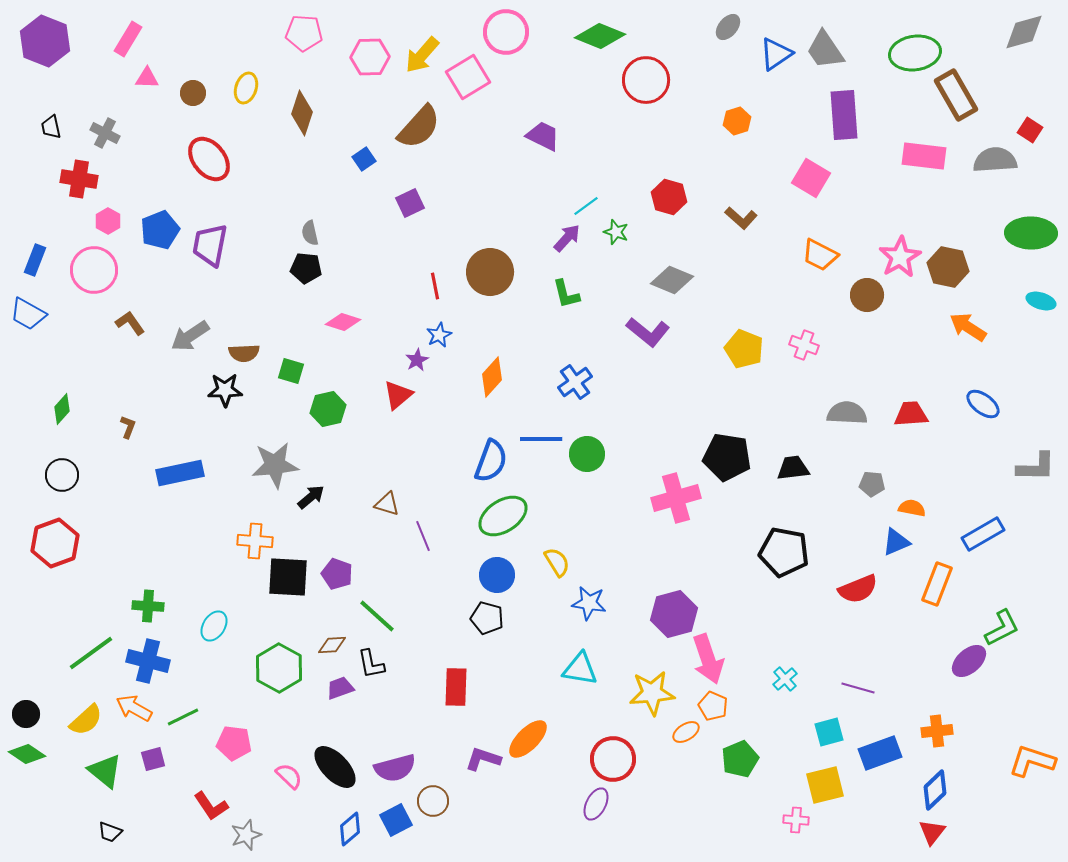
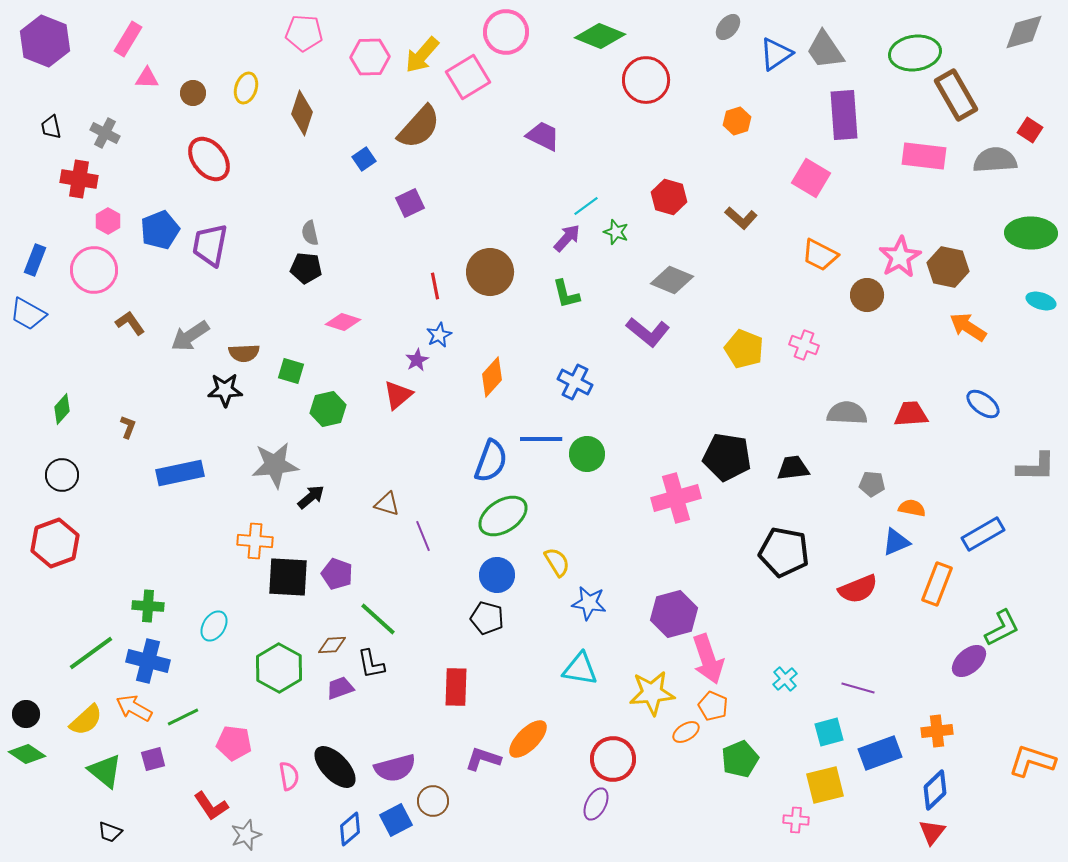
blue cross at (575, 382): rotated 28 degrees counterclockwise
green line at (377, 616): moved 1 px right, 3 px down
pink semicircle at (289, 776): rotated 36 degrees clockwise
